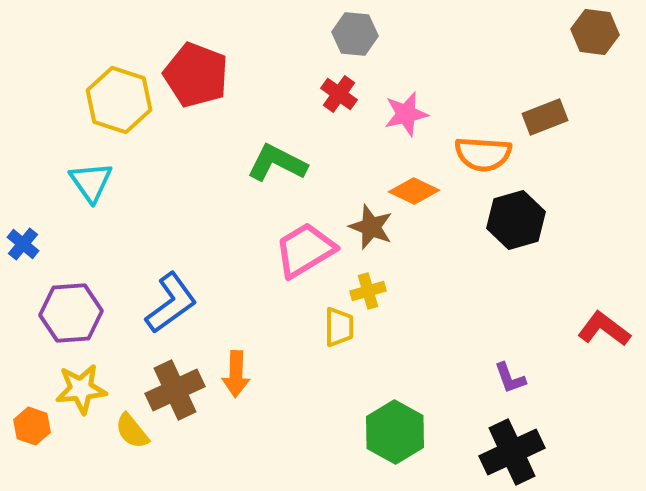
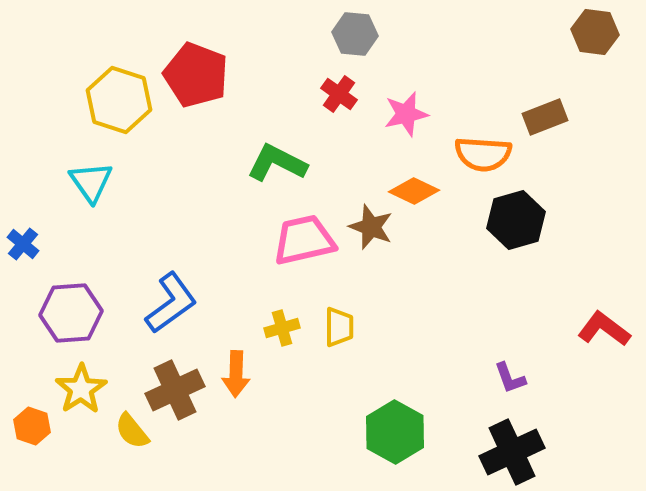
pink trapezoid: moved 1 px left, 10 px up; rotated 18 degrees clockwise
yellow cross: moved 86 px left, 37 px down
yellow star: rotated 27 degrees counterclockwise
